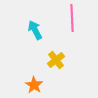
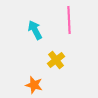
pink line: moved 3 px left, 2 px down
orange star: rotated 18 degrees counterclockwise
